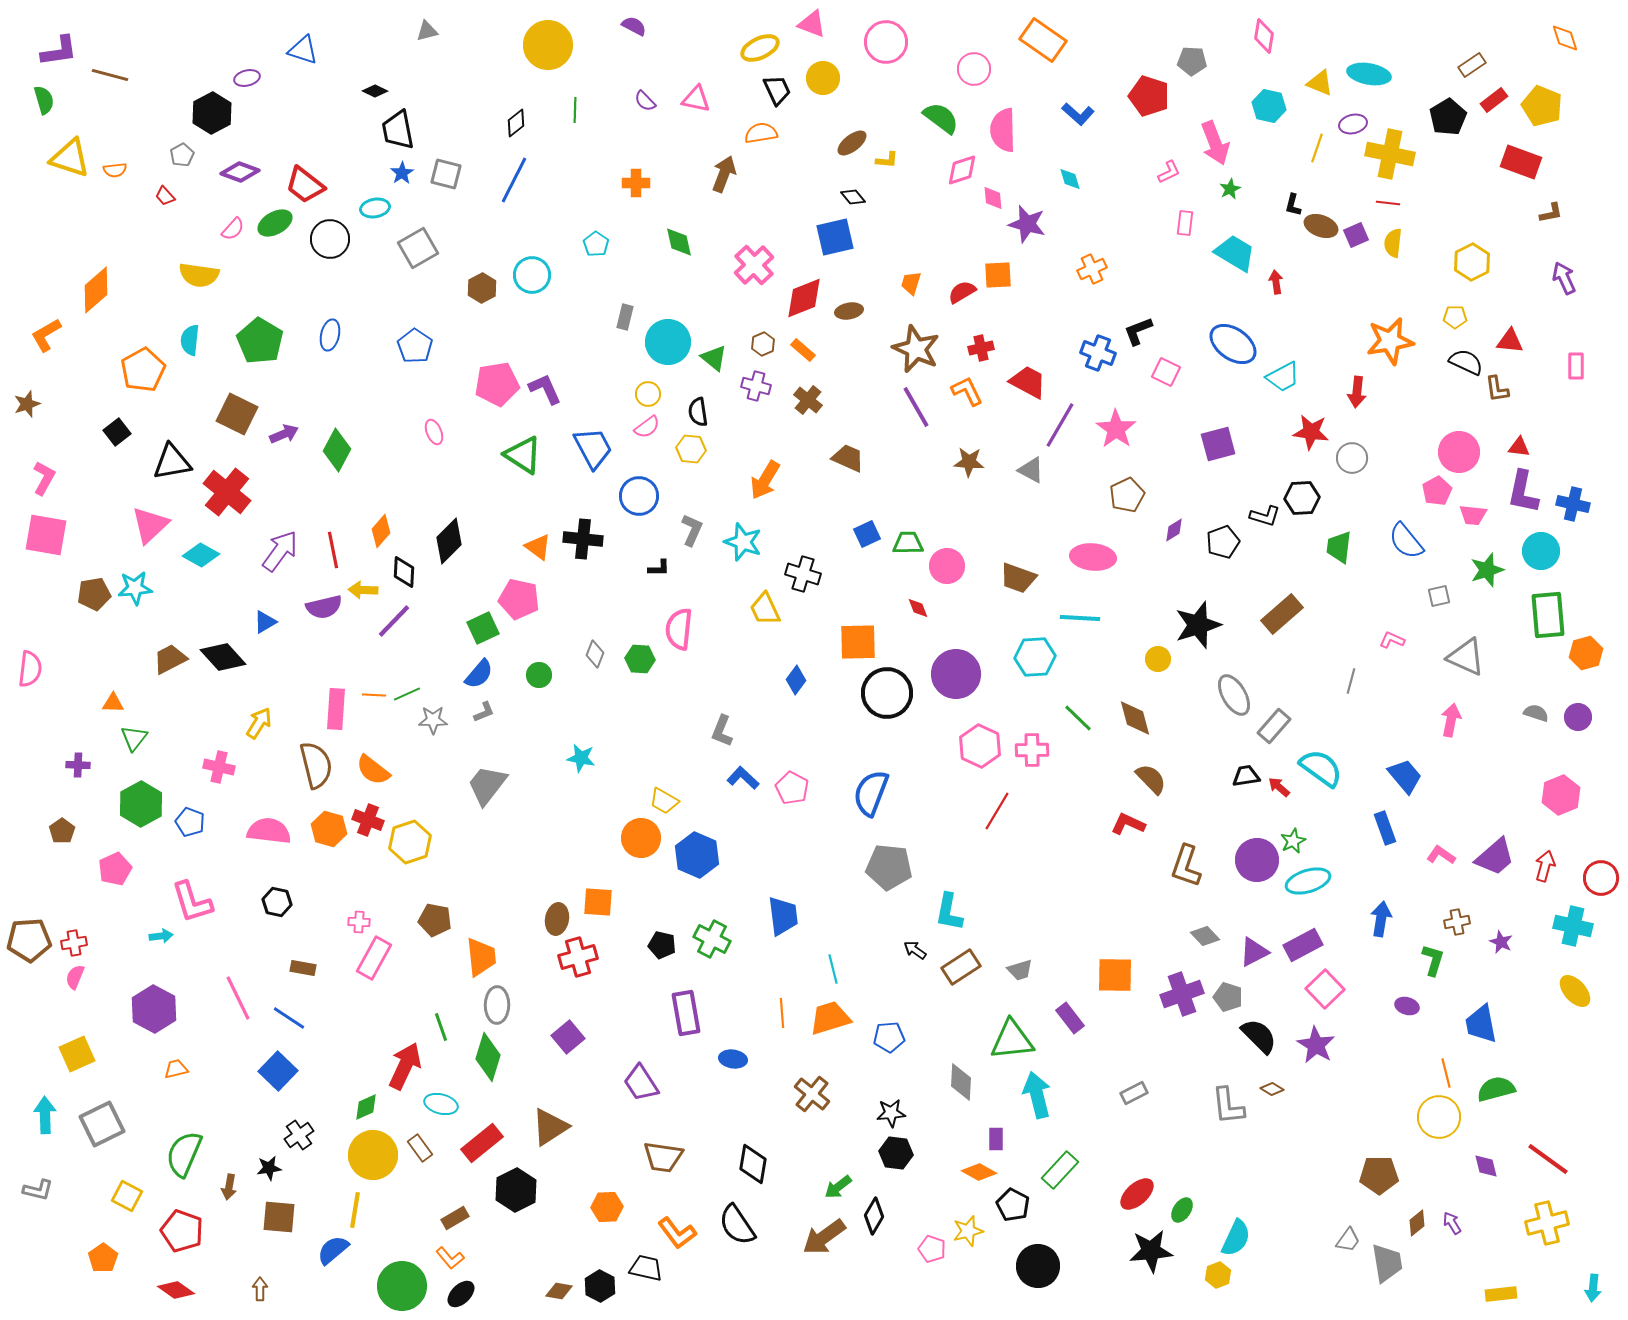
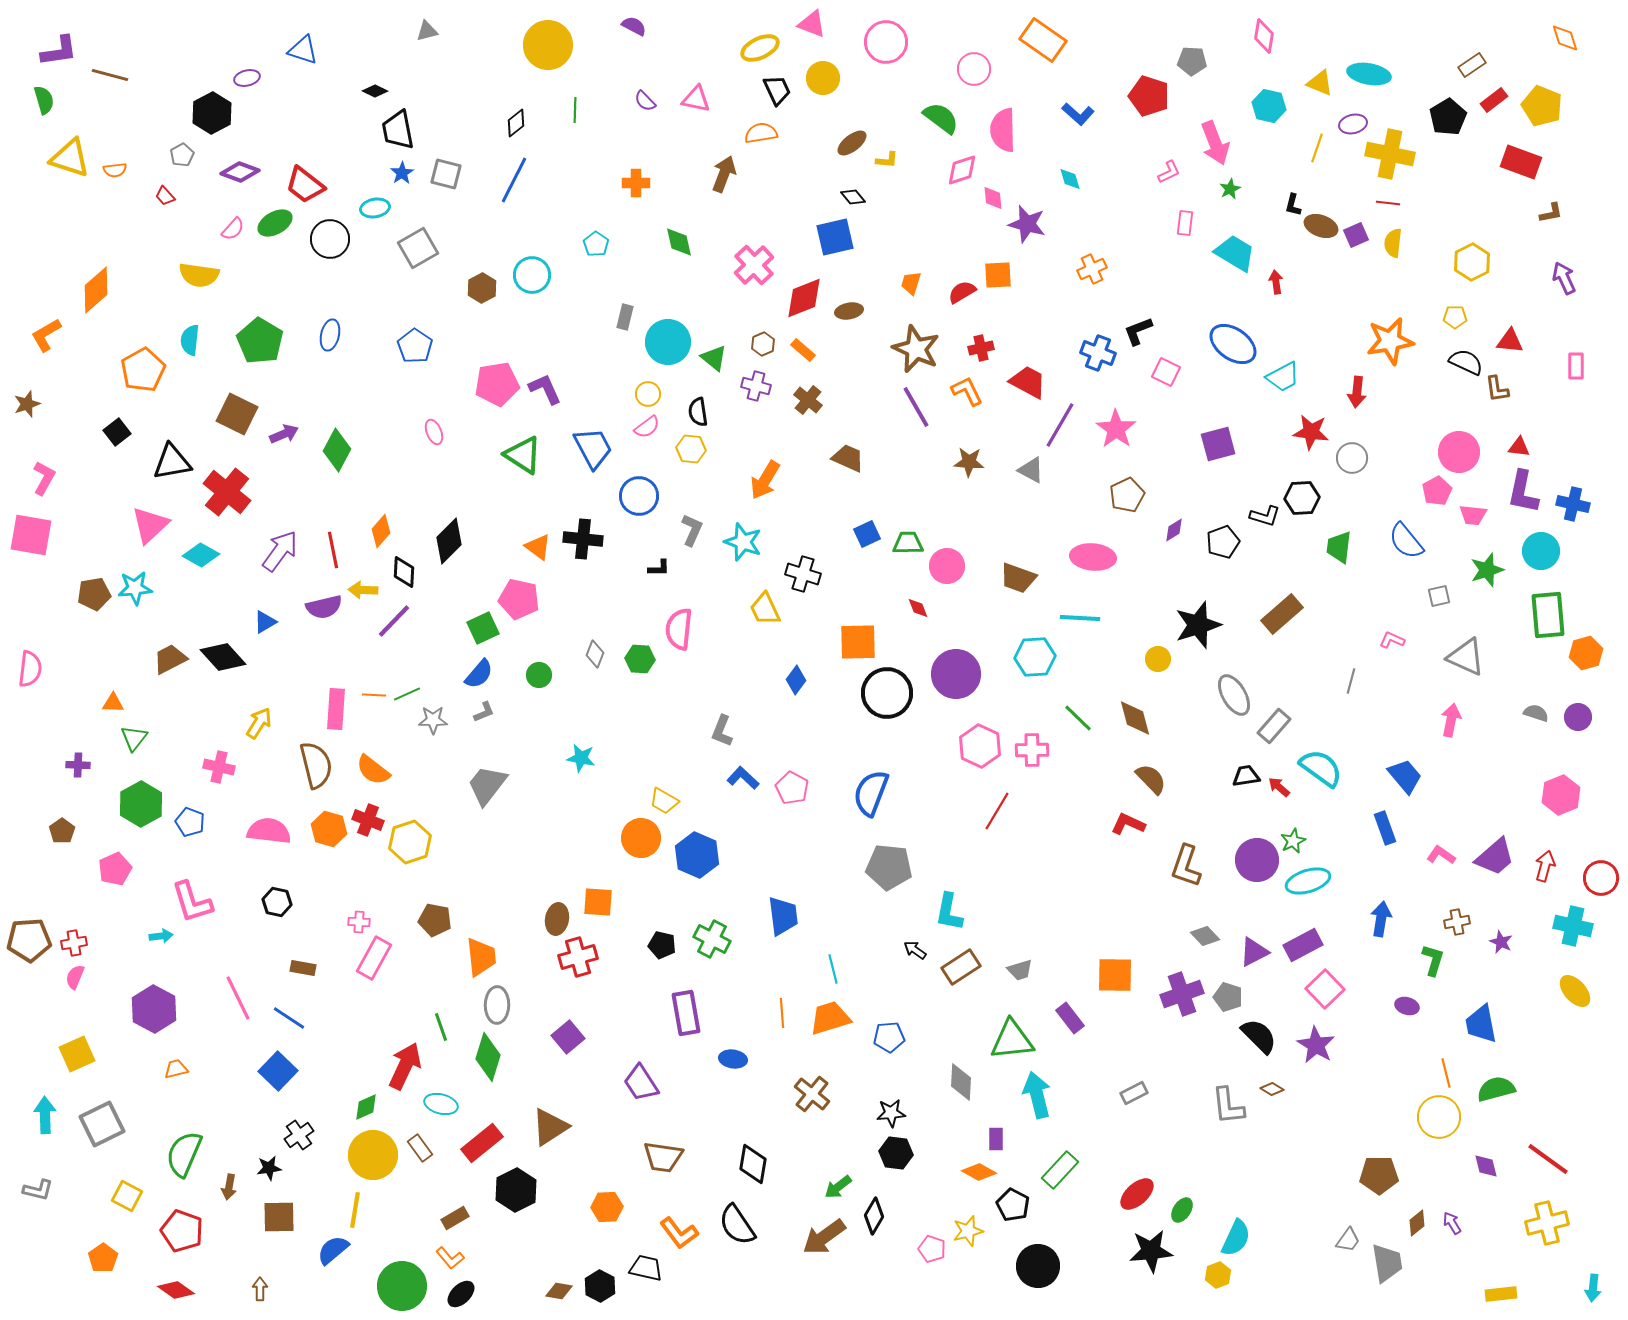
pink square at (46, 535): moved 15 px left
brown square at (279, 1217): rotated 6 degrees counterclockwise
orange L-shape at (677, 1233): moved 2 px right
